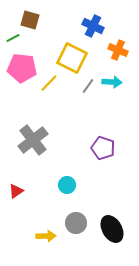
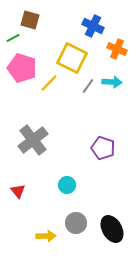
orange cross: moved 1 px left, 1 px up
pink pentagon: rotated 12 degrees clockwise
red triangle: moved 2 px right; rotated 35 degrees counterclockwise
